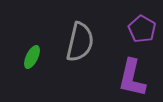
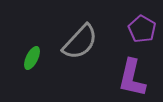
gray semicircle: rotated 30 degrees clockwise
green ellipse: moved 1 px down
